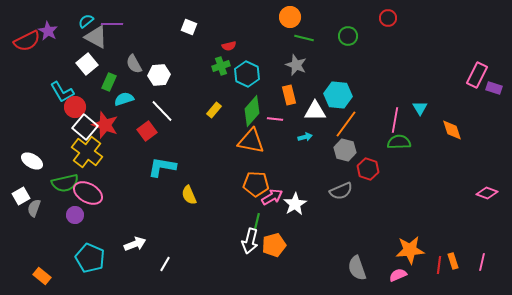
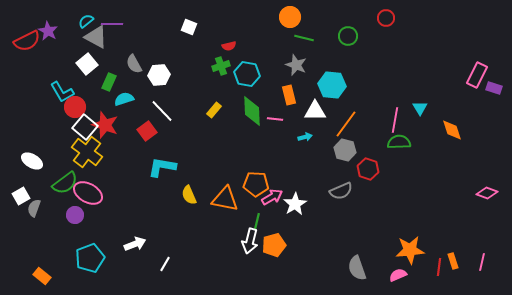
red circle at (388, 18): moved 2 px left
cyan hexagon at (247, 74): rotated 15 degrees counterclockwise
cyan hexagon at (338, 95): moved 6 px left, 10 px up
green diamond at (252, 111): rotated 44 degrees counterclockwise
orange triangle at (251, 141): moved 26 px left, 58 px down
green semicircle at (65, 183): rotated 24 degrees counterclockwise
cyan pentagon at (90, 258): rotated 28 degrees clockwise
red line at (439, 265): moved 2 px down
